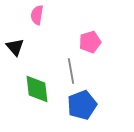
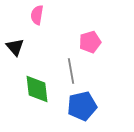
blue pentagon: moved 1 px down; rotated 8 degrees clockwise
